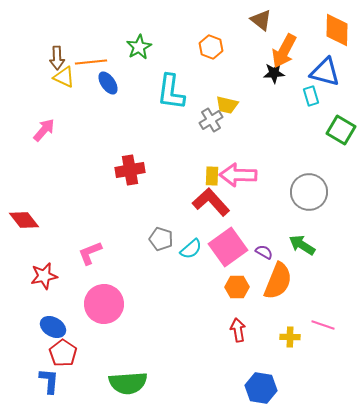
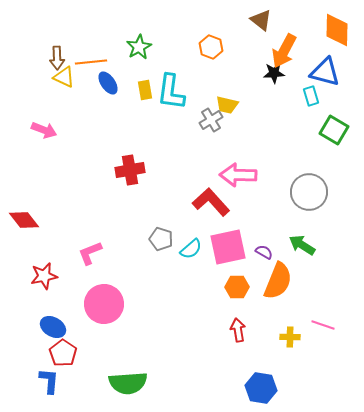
pink arrow at (44, 130): rotated 70 degrees clockwise
green square at (341, 130): moved 7 px left
yellow rectangle at (212, 176): moved 67 px left, 86 px up; rotated 12 degrees counterclockwise
pink square at (228, 247): rotated 24 degrees clockwise
